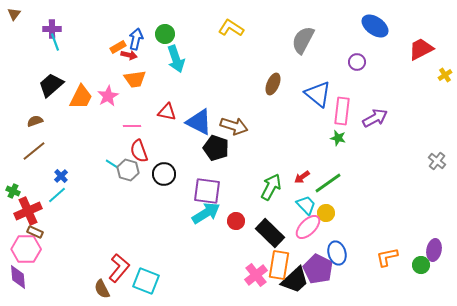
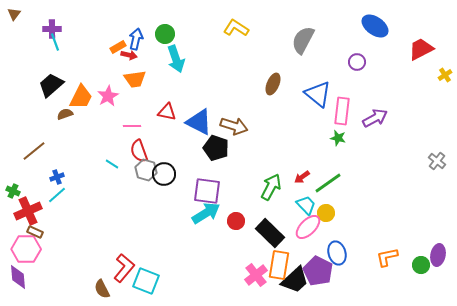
yellow L-shape at (231, 28): moved 5 px right
brown semicircle at (35, 121): moved 30 px right, 7 px up
gray hexagon at (128, 170): moved 18 px right
blue cross at (61, 176): moved 4 px left, 1 px down; rotated 24 degrees clockwise
purple ellipse at (434, 250): moved 4 px right, 5 px down
red L-shape at (119, 268): moved 5 px right
purple pentagon at (318, 269): moved 2 px down
